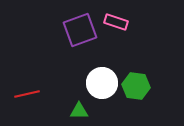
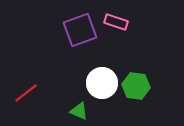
red line: moved 1 px left, 1 px up; rotated 25 degrees counterclockwise
green triangle: rotated 24 degrees clockwise
